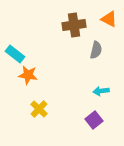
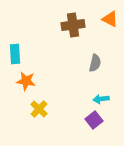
orange triangle: moved 1 px right
brown cross: moved 1 px left
gray semicircle: moved 1 px left, 13 px down
cyan rectangle: rotated 48 degrees clockwise
orange star: moved 2 px left, 6 px down
cyan arrow: moved 8 px down
